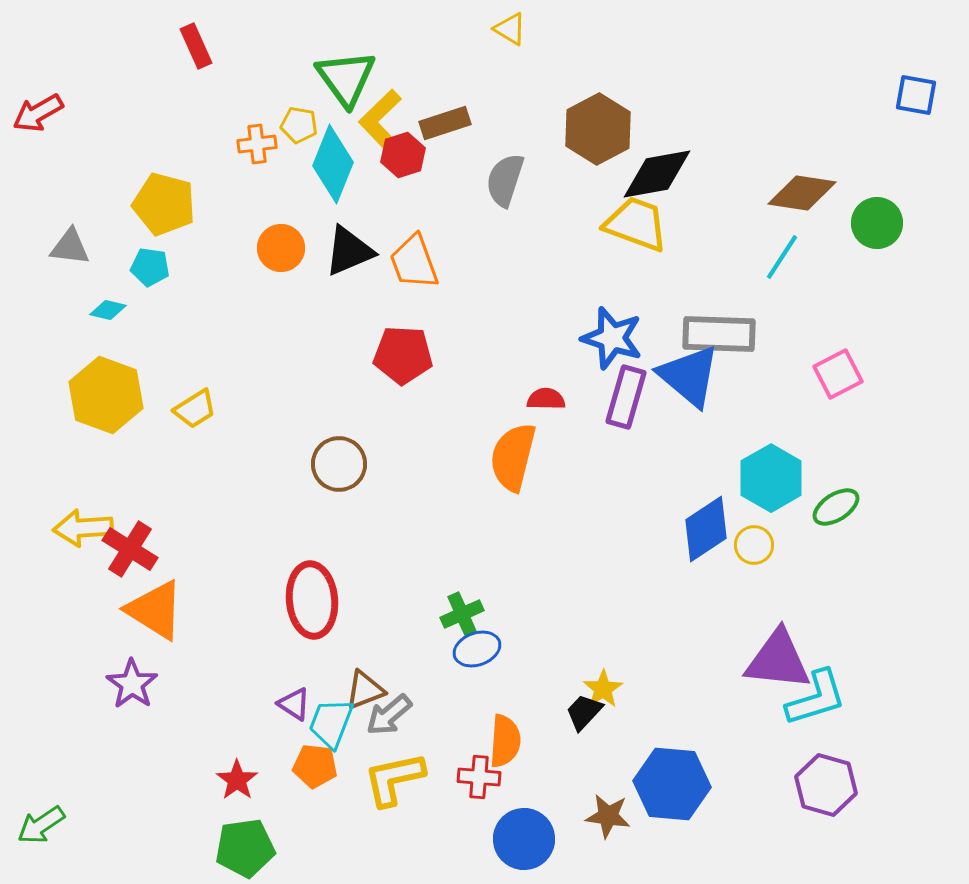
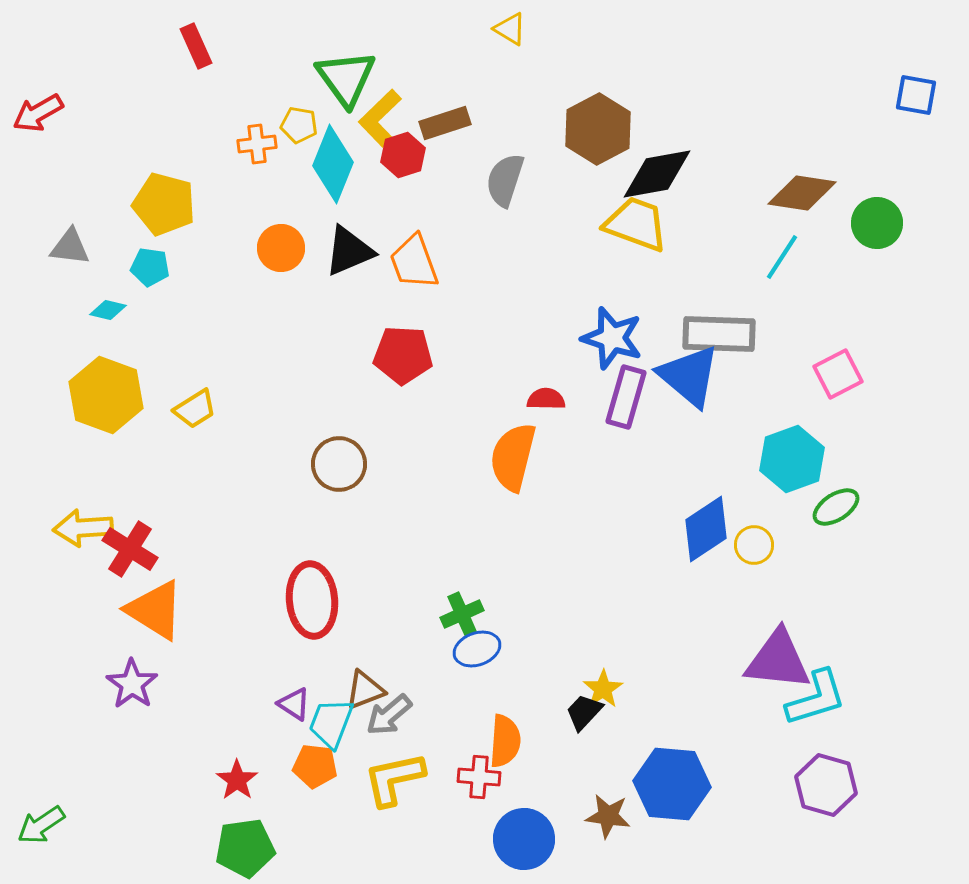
cyan hexagon at (771, 478): moved 21 px right, 19 px up; rotated 10 degrees clockwise
